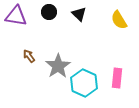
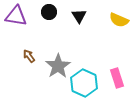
black triangle: moved 2 px down; rotated 14 degrees clockwise
yellow semicircle: rotated 36 degrees counterclockwise
pink rectangle: rotated 24 degrees counterclockwise
